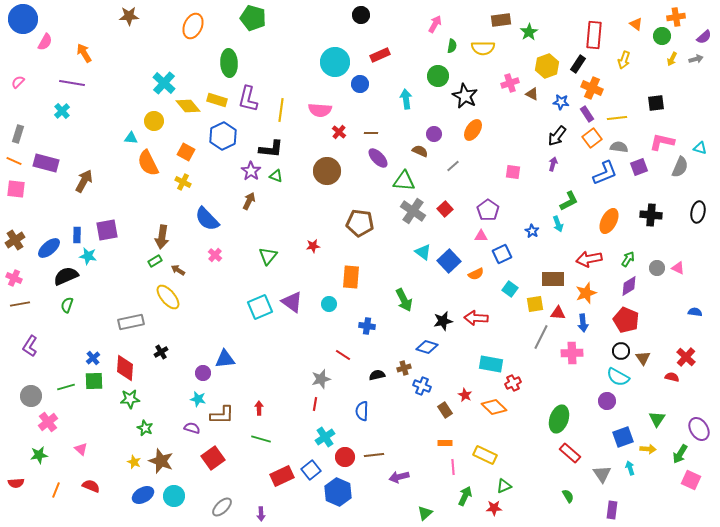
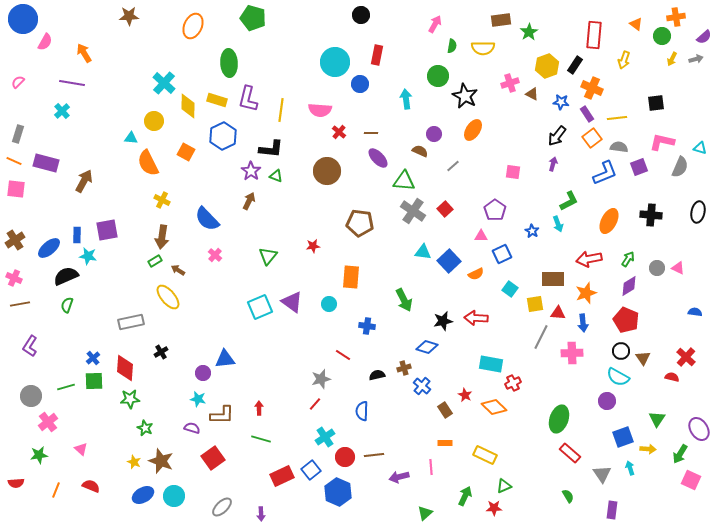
red rectangle at (380, 55): moved 3 px left; rotated 54 degrees counterclockwise
black rectangle at (578, 64): moved 3 px left, 1 px down
yellow diamond at (188, 106): rotated 40 degrees clockwise
yellow cross at (183, 182): moved 21 px left, 18 px down
purple pentagon at (488, 210): moved 7 px right
cyan triangle at (423, 252): rotated 30 degrees counterclockwise
blue cross at (422, 386): rotated 18 degrees clockwise
red line at (315, 404): rotated 32 degrees clockwise
pink line at (453, 467): moved 22 px left
